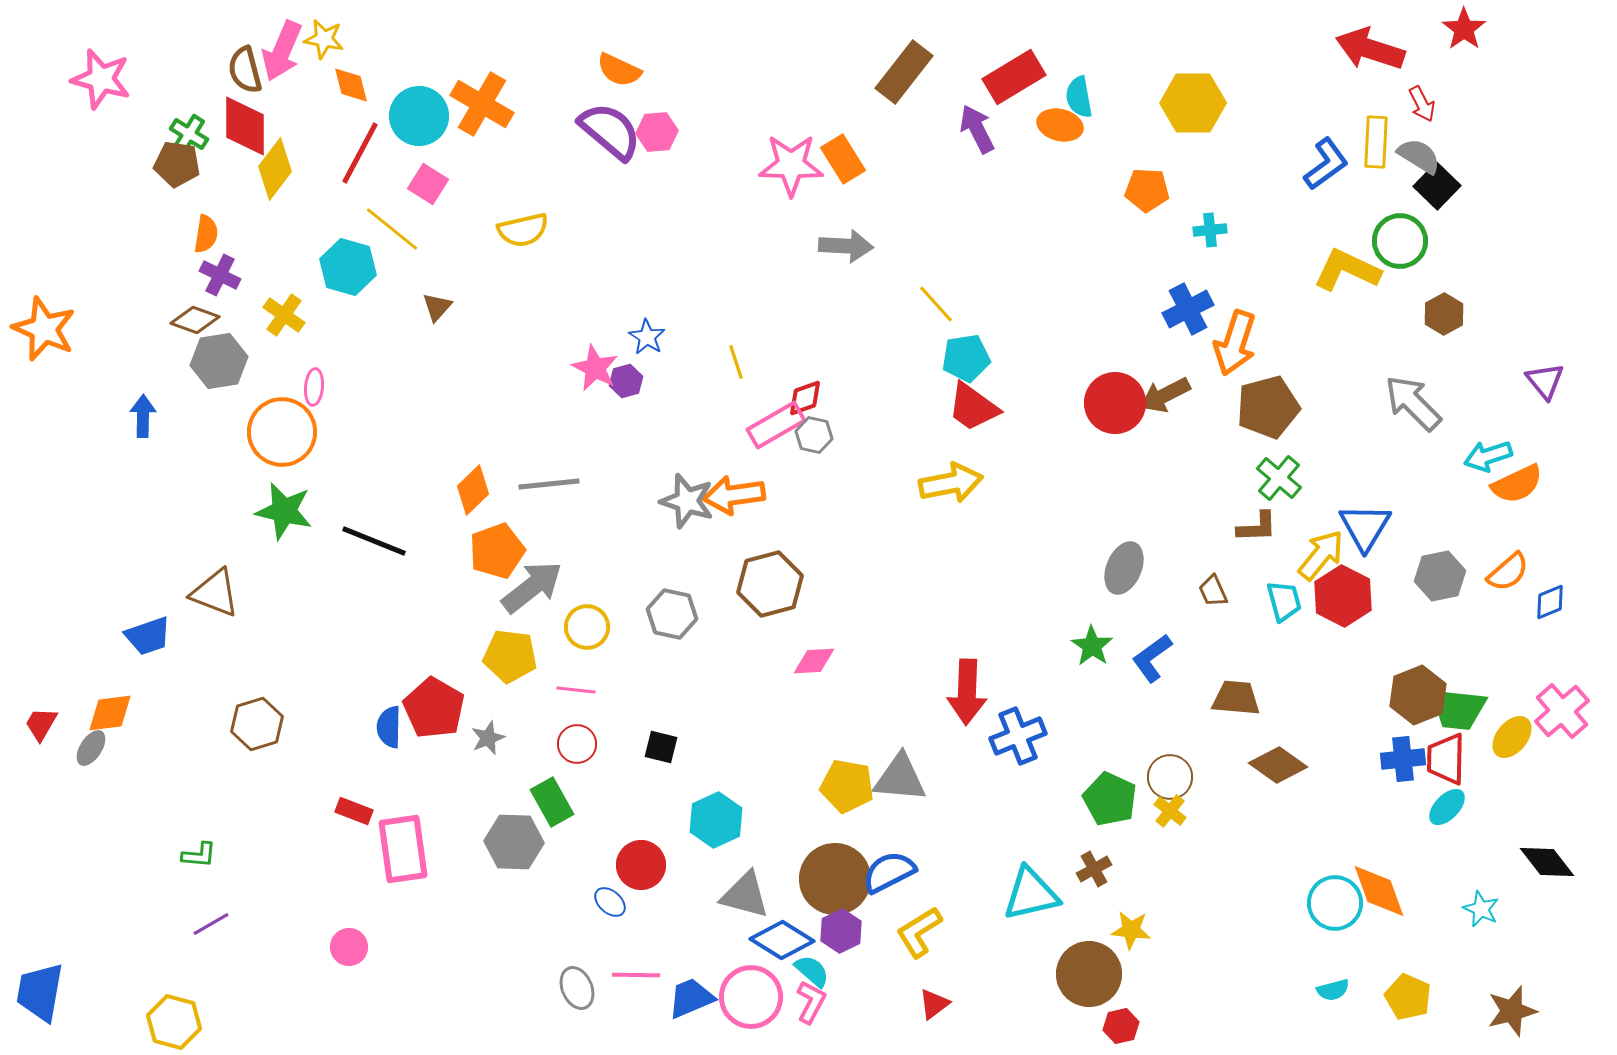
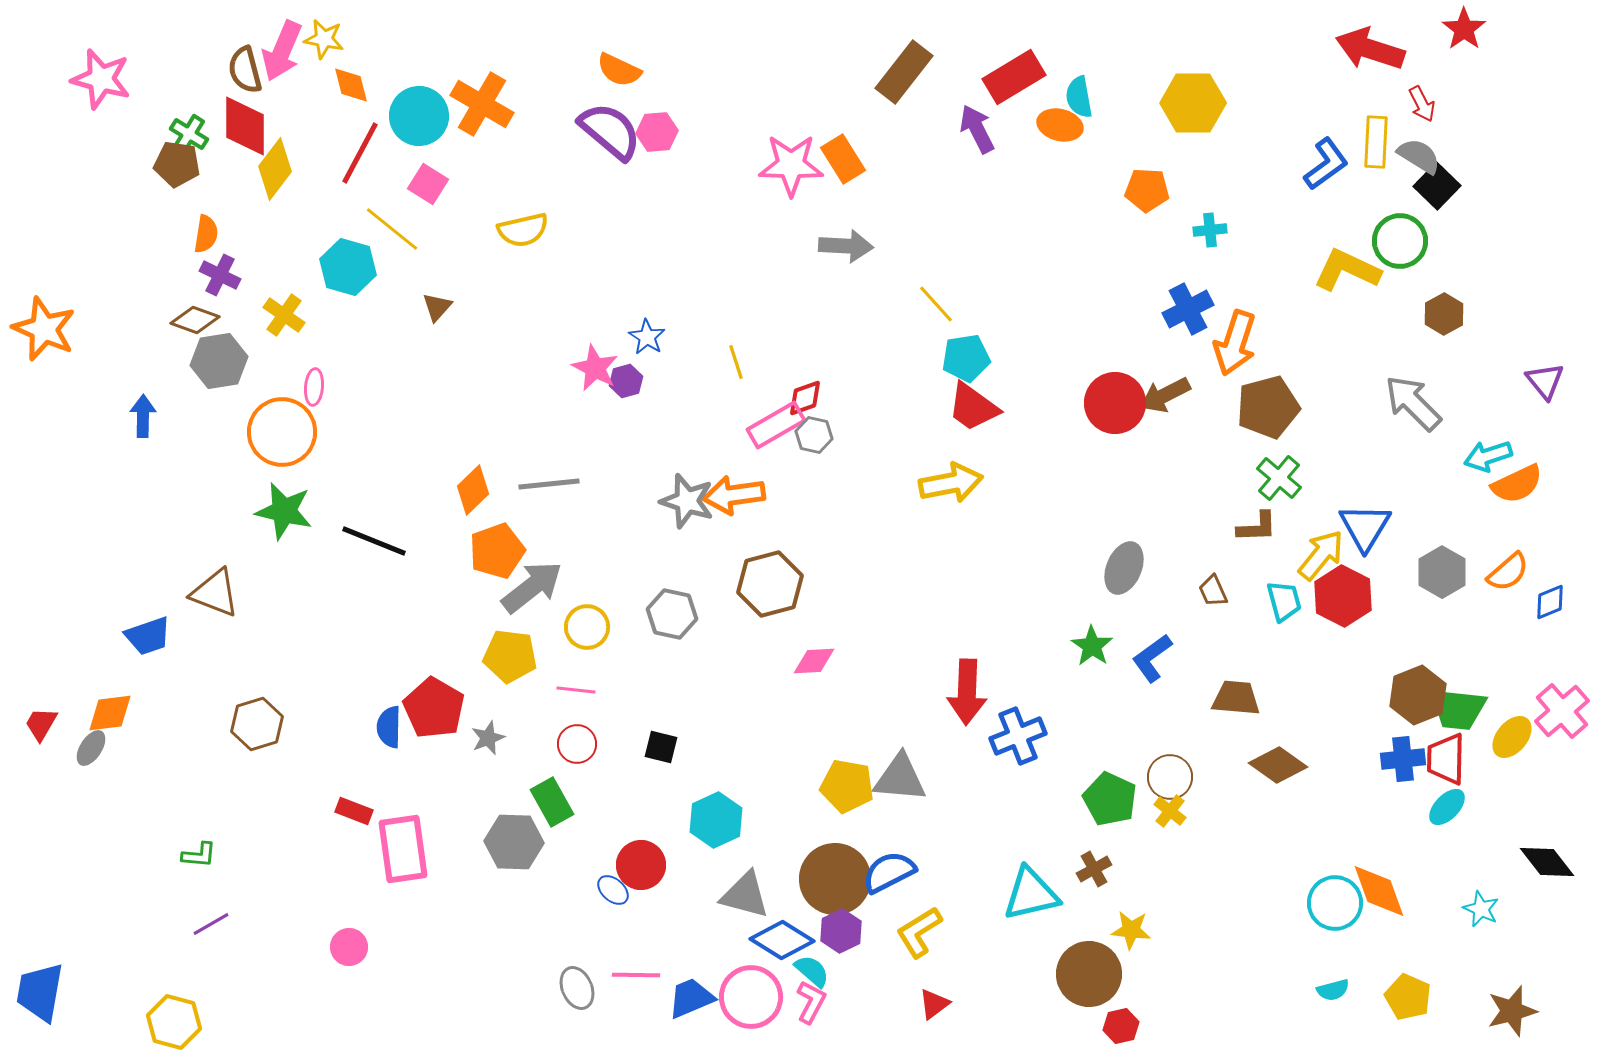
gray hexagon at (1440, 576): moved 2 px right, 4 px up; rotated 18 degrees counterclockwise
blue ellipse at (610, 902): moved 3 px right, 12 px up
